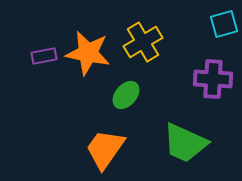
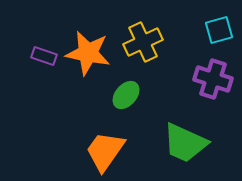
cyan square: moved 5 px left, 6 px down
yellow cross: rotated 6 degrees clockwise
purple rectangle: rotated 30 degrees clockwise
purple cross: rotated 15 degrees clockwise
orange trapezoid: moved 2 px down
